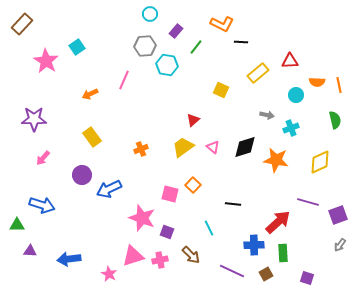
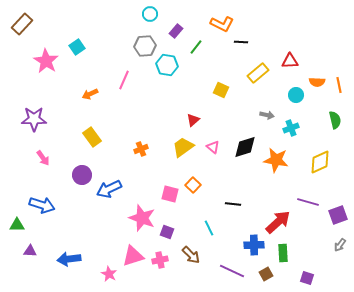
pink arrow at (43, 158): rotated 77 degrees counterclockwise
